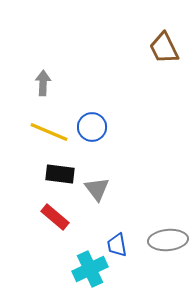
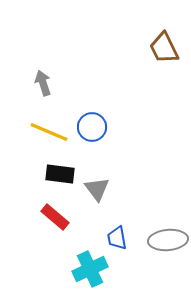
gray arrow: rotated 20 degrees counterclockwise
blue trapezoid: moved 7 px up
